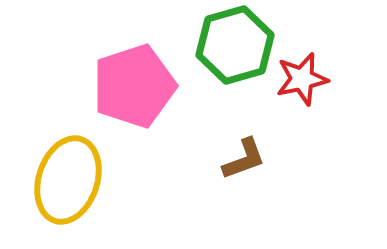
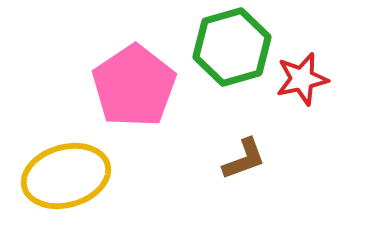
green hexagon: moved 3 px left, 2 px down
pink pentagon: rotated 16 degrees counterclockwise
yellow ellipse: moved 2 px left, 4 px up; rotated 56 degrees clockwise
